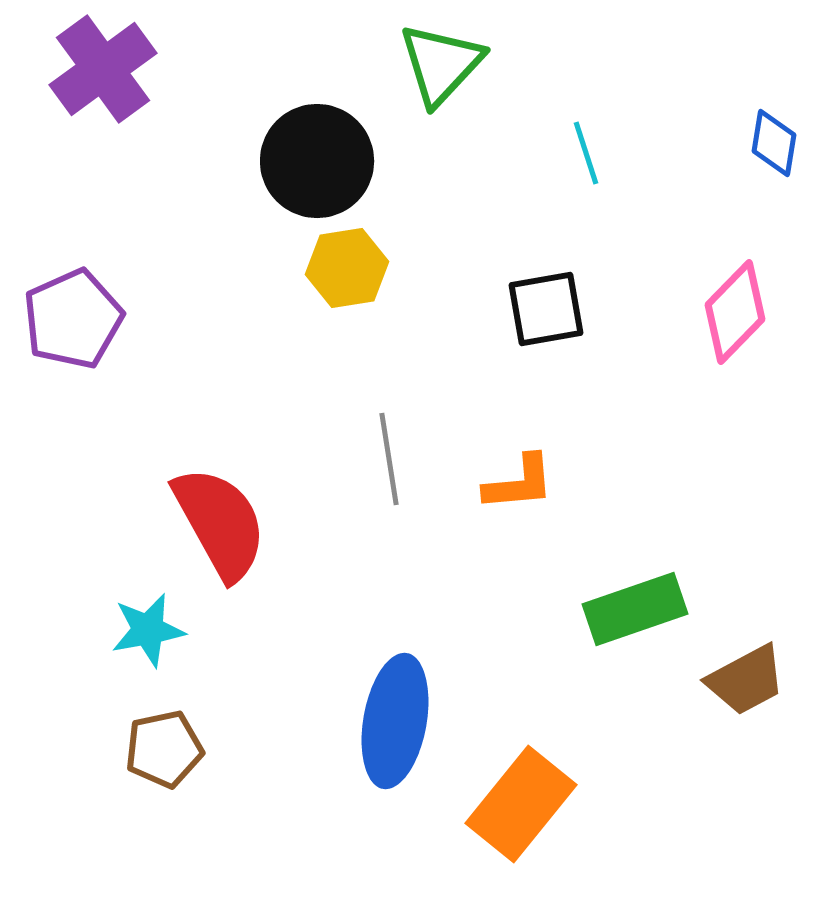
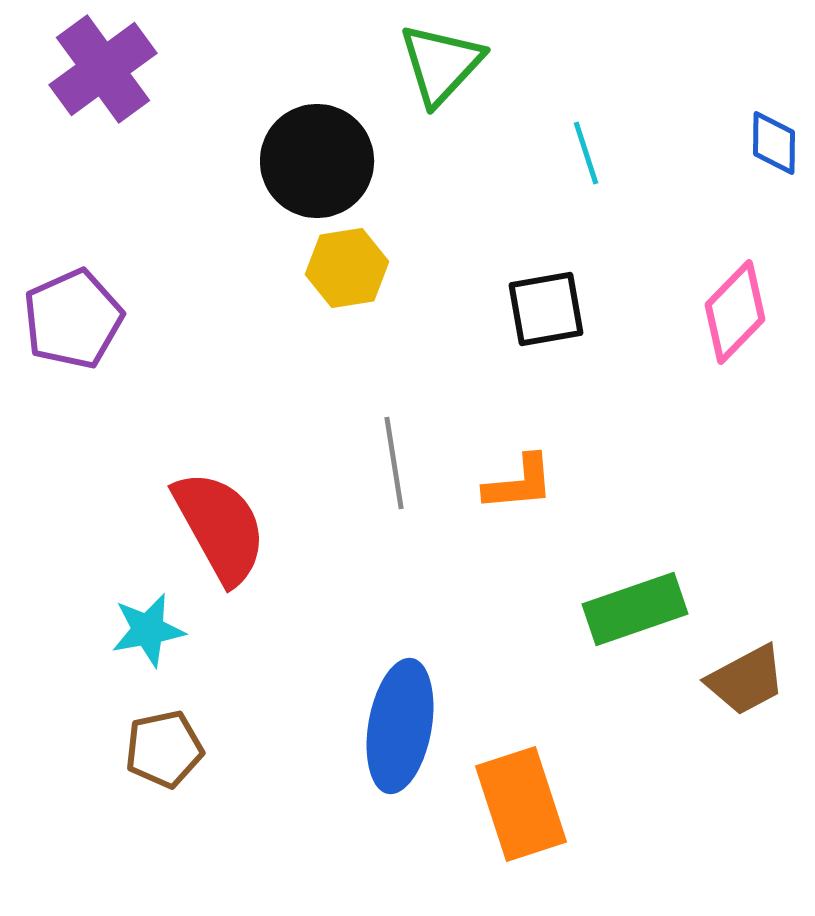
blue diamond: rotated 8 degrees counterclockwise
gray line: moved 5 px right, 4 px down
red semicircle: moved 4 px down
blue ellipse: moved 5 px right, 5 px down
orange rectangle: rotated 57 degrees counterclockwise
